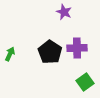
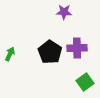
purple star: rotated 21 degrees counterclockwise
